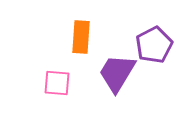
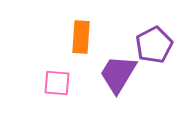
purple trapezoid: moved 1 px right, 1 px down
